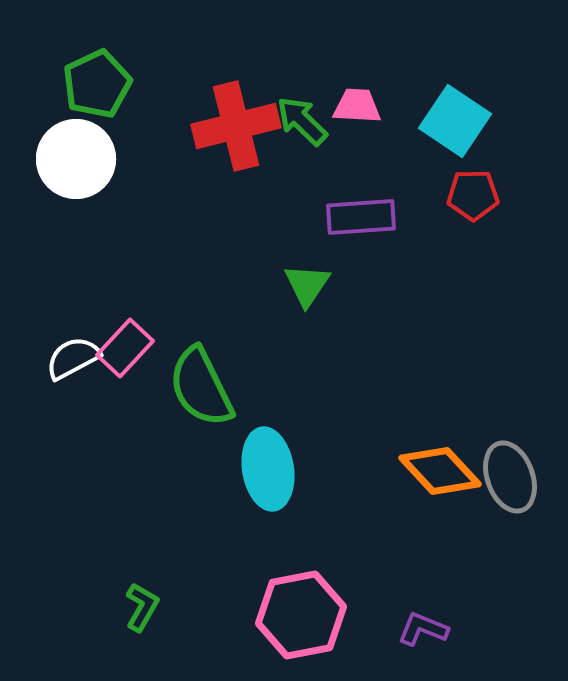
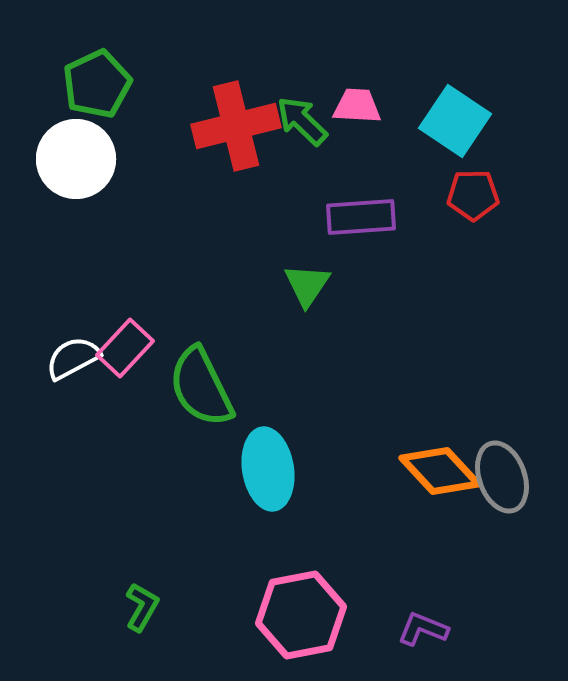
gray ellipse: moved 8 px left
